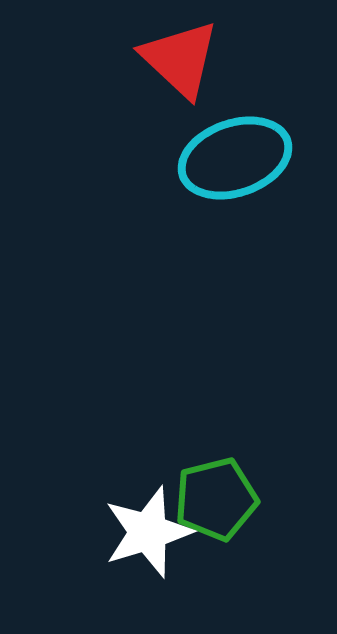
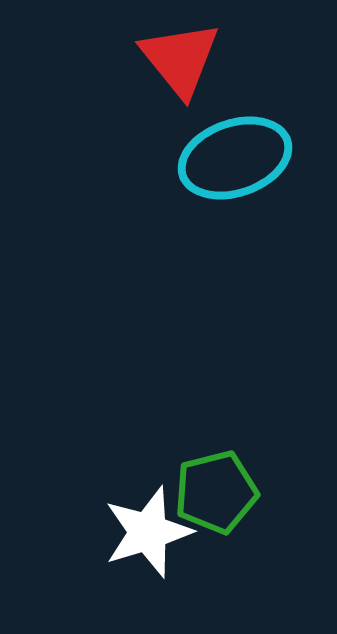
red triangle: rotated 8 degrees clockwise
green pentagon: moved 7 px up
